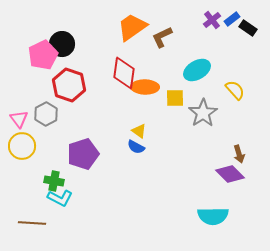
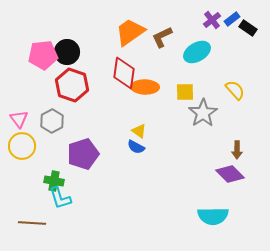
orange trapezoid: moved 2 px left, 5 px down
black circle: moved 5 px right, 8 px down
pink pentagon: rotated 20 degrees clockwise
cyan ellipse: moved 18 px up
red hexagon: moved 3 px right
yellow square: moved 10 px right, 6 px up
gray hexagon: moved 6 px right, 7 px down
brown arrow: moved 2 px left, 4 px up; rotated 18 degrees clockwise
cyan L-shape: rotated 45 degrees clockwise
